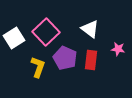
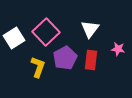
white triangle: rotated 30 degrees clockwise
purple pentagon: rotated 20 degrees clockwise
